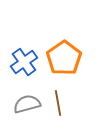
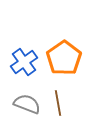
gray semicircle: rotated 36 degrees clockwise
